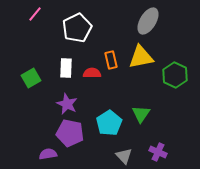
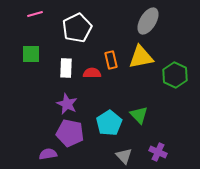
pink line: rotated 35 degrees clockwise
green square: moved 24 px up; rotated 30 degrees clockwise
green triangle: moved 2 px left, 1 px down; rotated 18 degrees counterclockwise
